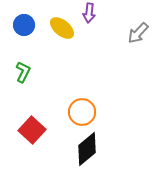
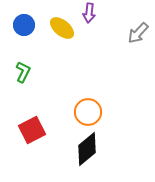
orange circle: moved 6 px right
red square: rotated 20 degrees clockwise
